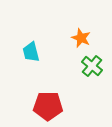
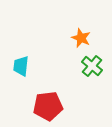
cyan trapezoid: moved 10 px left, 14 px down; rotated 20 degrees clockwise
red pentagon: rotated 8 degrees counterclockwise
